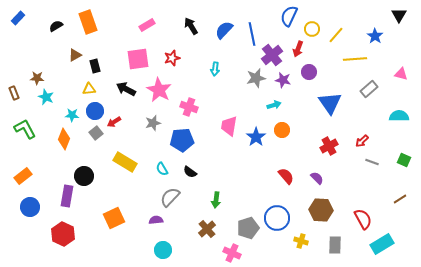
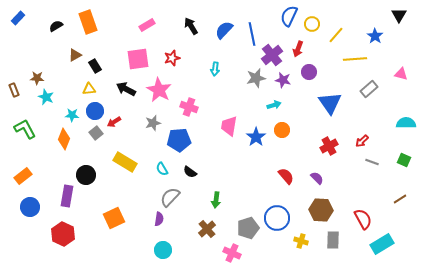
yellow circle at (312, 29): moved 5 px up
black rectangle at (95, 66): rotated 16 degrees counterclockwise
brown rectangle at (14, 93): moved 3 px up
cyan semicircle at (399, 116): moved 7 px right, 7 px down
blue pentagon at (182, 140): moved 3 px left
black circle at (84, 176): moved 2 px right, 1 px up
purple semicircle at (156, 220): moved 3 px right, 1 px up; rotated 104 degrees clockwise
gray rectangle at (335, 245): moved 2 px left, 5 px up
